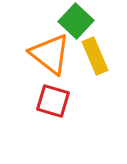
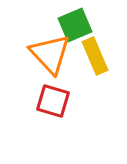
green square: moved 1 px left, 4 px down; rotated 24 degrees clockwise
orange triangle: rotated 9 degrees clockwise
